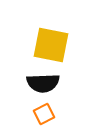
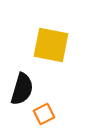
black semicircle: moved 21 px left, 6 px down; rotated 72 degrees counterclockwise
